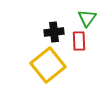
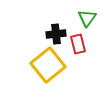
black cross: moved 2 px right, 2 px down
red rectangle: moved 1 px left, 3 px down; rotated 12 degrees counterclockwise
